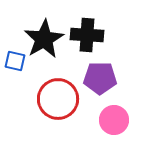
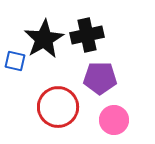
black cross: rotated 16 degrees counterclockwise
red circle: moved 8 px down
